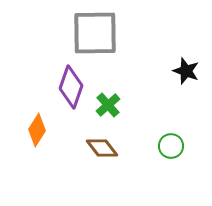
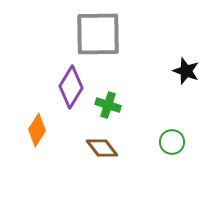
gray square: moved 3 px right, 1 px down
purple diamond: rotated 12 degrees clockwise
green cross: rotated 30 degrees counterclockwise
green circle: moved 1 px right, 4 px up
